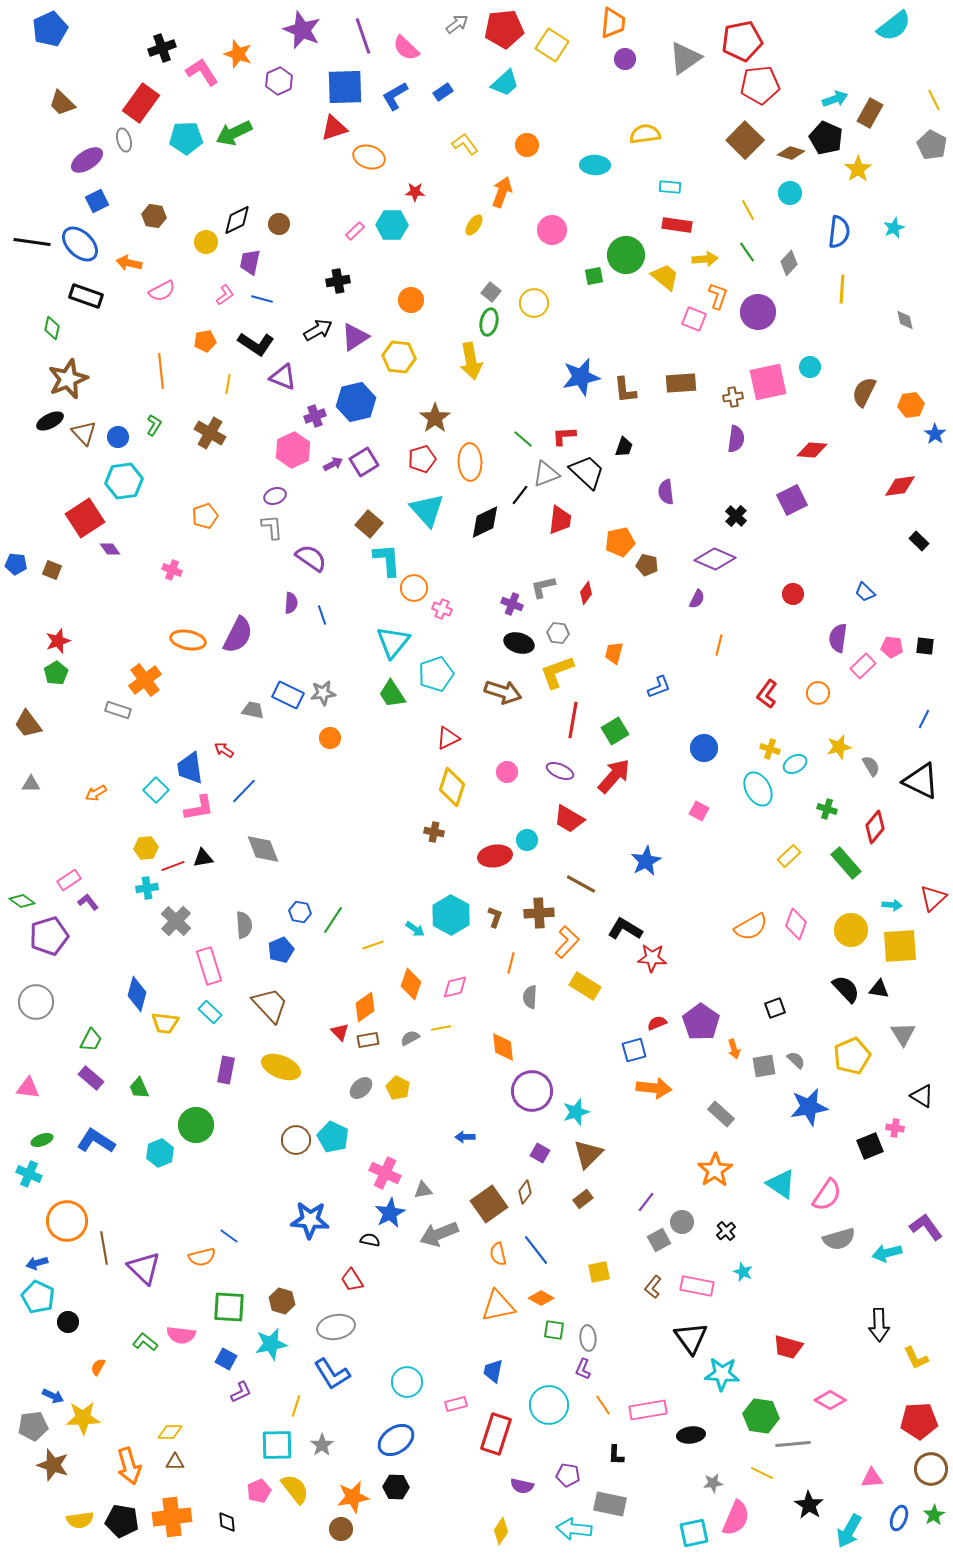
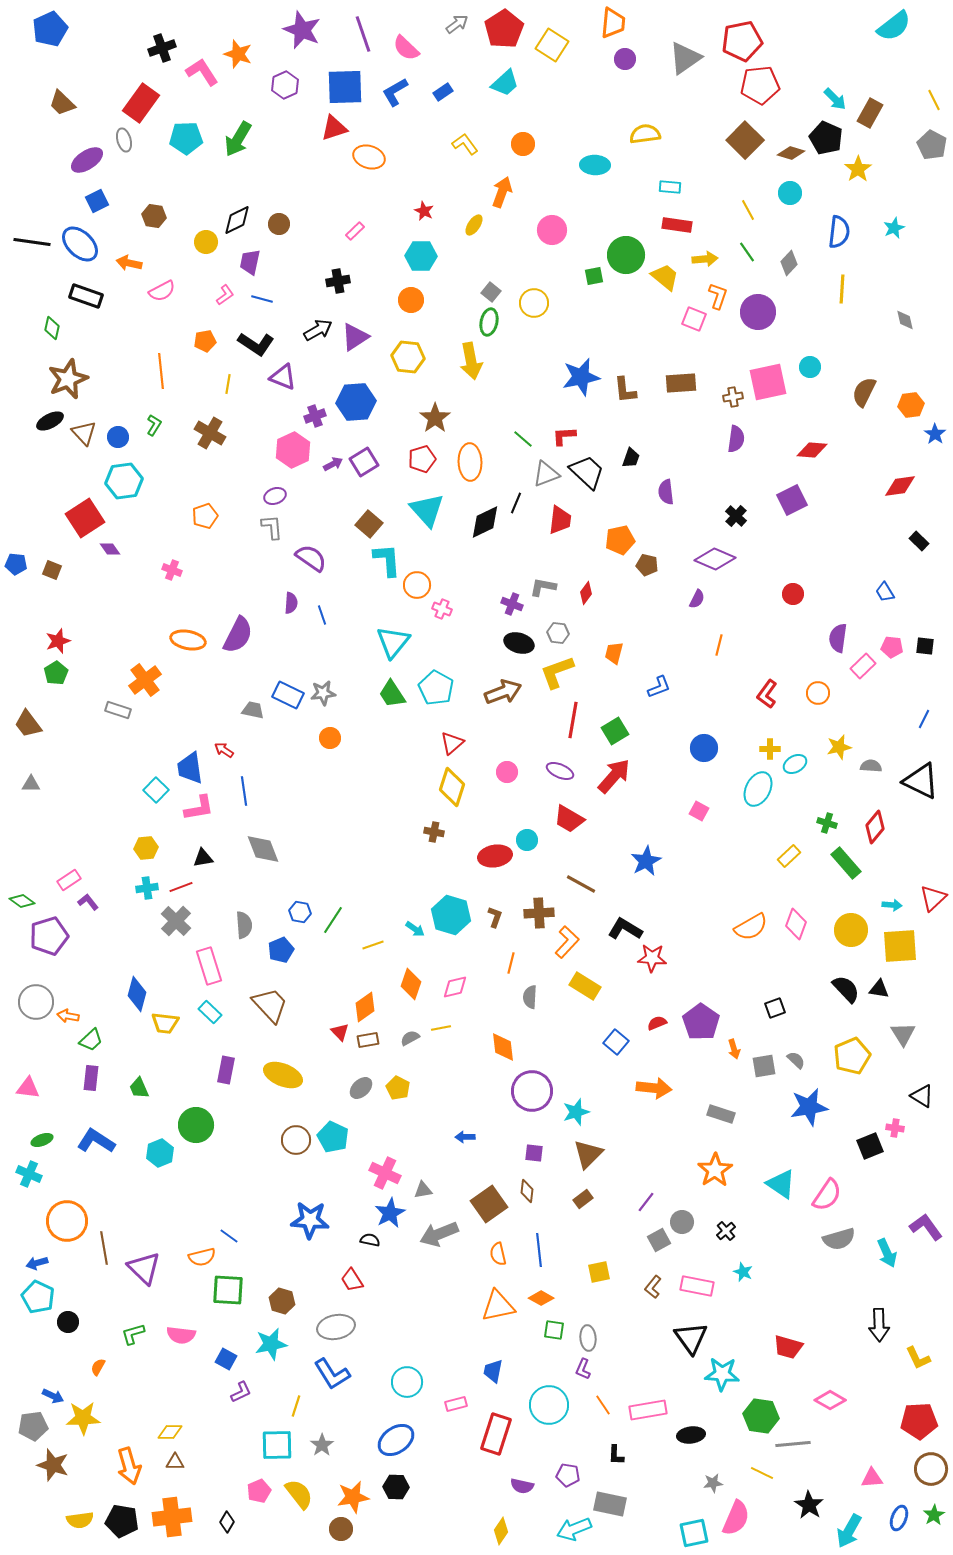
red pentagon at (504, 29): rotated 27 degrees counterclockwise
purple line at (363, 36): moved 2 px up
purple hexagon at (279, 81): moved 6 px right, 4 px down
blue L-shape at (395, 96): moved 4 px up
cyan arrow at (835, 99): rotated 65 degrees clockwise
green arrow at (234, 133): moved 4 px right, 6 px down; rotated 33 degrees counterclockwise
orange circle at (527, 145): moved 4 px left, 1 px up
red star at (415, 192): moved 9 px right, 19 px down; rotated 24 degrees clockwise
cyan hexagon at (392, 225): moved 29 px right, 31 px down
yellow hexagon at (399, 357): moved 9 px right
blue hexagon at (356, 402): rotated 9 degrees clockwise
black trapezoid at (624, 447): moved 7 px right, 11 px down
black line at (520, 495): moved 4 px left, 8 px down; rotated 15 degrees counterclockwise
orange pentagon at (620, 542): moved 2 px up
gray L-shape at (543, 587): rotated 24 degrees clockwise
orange circle at (414, 588): moved 3 px right, 3 px up
blue trapezoid at (865, 592): moved 20 px right; rotated 15 degrees clockwise
cyan pentagon at (436, 674): moved 14 px down; rotated 24 degrees counterclockwise
brown arrow at (503, 692): rotated 39 degrees counterclockwise
red triangle at (448, 738): moved 4 px right, 5 px down; rotated 15 degrees counterclockwise
yellow cross at (770, 749): rotated 18 degrees counterclockwise
gray semicircle at (871, 766): rotated 55 degrees counterclockwise
cyan ellipse at (758, 789): rotated 56 degrees clockwise
blue line at (244, 791): rotated 52 degrees counterclockwise
orange arrow at (96, 793): moved 28 px left, 223 px down; rotated 40 degrees clockwise
green cross at (827, 809): moved 14 px down
red line at (173, 866): moved 8 px right, 21 px down
cyan hexagon at (451, 915): rotated 12 degrees counterclockwise
green trapezoid at (91, 1040): rotated 20 degrees clockwise
blue square at (634, 1050): moved 18 px left, 8 px up; rotated 35 degrees counterclockwise
yellow ellipse at (281, 1067): moved 2 px right, 8 px down
purple rectangle at (91, 1078): rotated 55 degrees clockwise
gray rectangle at (721, 1114): rotated 24 degrees counterclockwise
purple square at (540, 1153): moved 6 px left; rotated 24 degrees counterclockwise
brown diamond at (525, 1192): moved 2 px right, 1 px up; rotated 30 degrees counterclockwise
blue line at (536, 1250): moved 3 px right; rotated 32 degrees clockwise
cyan arrow at (887, 1253): rotated 100 degrees counterclockwise
green square at (229, 1307): moved 1 px left, 17 px up
green L-shape at (145, 1342): moved 12 px left, 8 px up; rotated 55 degrees counterclockwise
yellow L-shape at (916, 1358): moved 2 px right
yellow semicircle at (295, 1489): moved 4 px right, 5 px down
black diamond at (227, 1522): rotated 35 degrees clockwise
cyan arrow at (574, 1529): rotated 28 degrees counterclockwise
